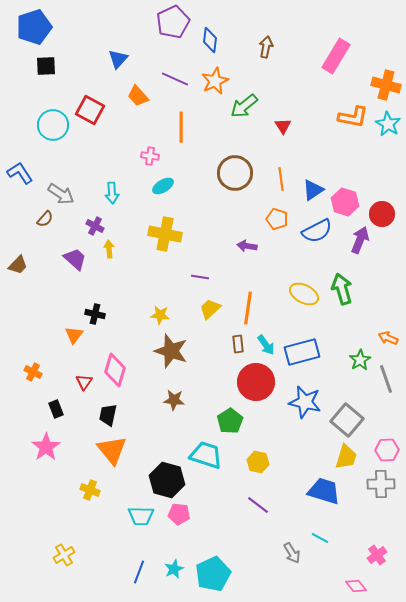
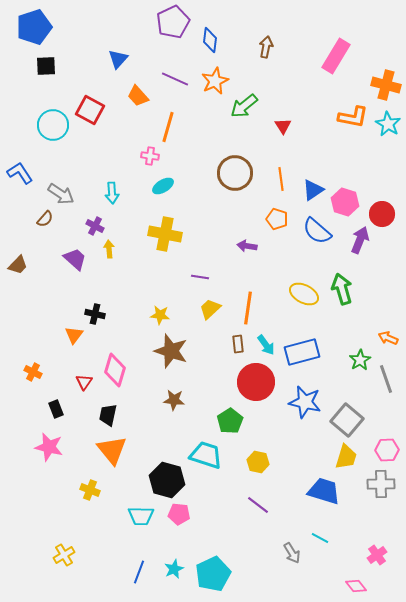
orange line at (181, 127): moved 13 px left; rotated 16 degrees clockwise
blue semicircle at (317, 231): rotated 68 degrees clockwise
pink star at (46, 447): moved 3 px right; rotated 24 degrees counterclockwise
